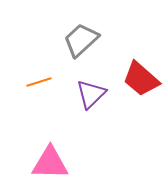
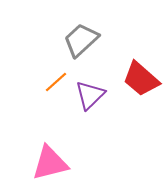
orange line: moved 17 px right; rotated 25 degrees counterclockwise
purple triangle: moved 1 px left, 1 px down
pink triangle: rotated 15 degrees counterclockwise
